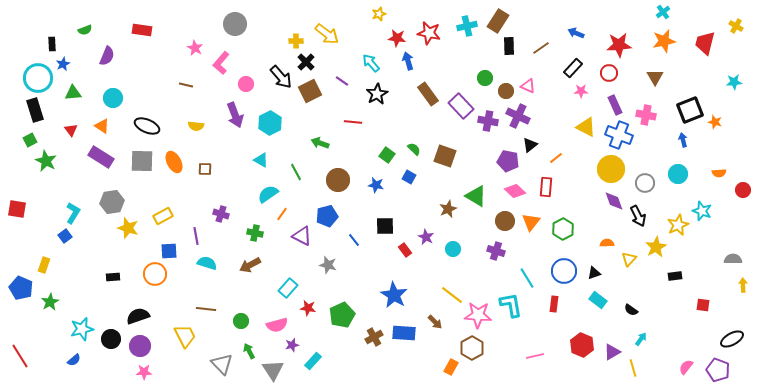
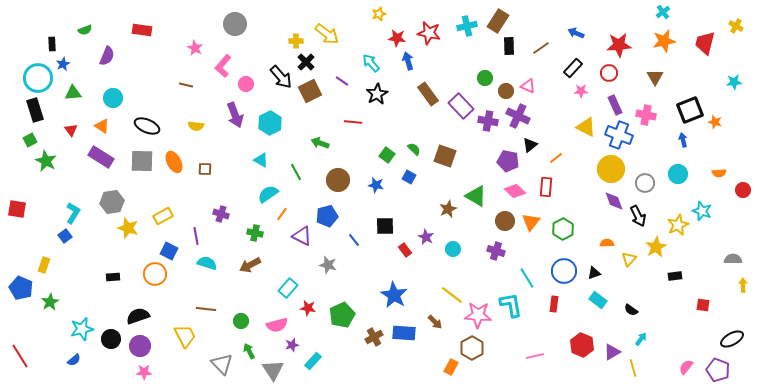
pink L-shape at (221, 63): moved 2 px right, 3 px down
blue square at (169, 251): rotated 30 degrees clockwise
